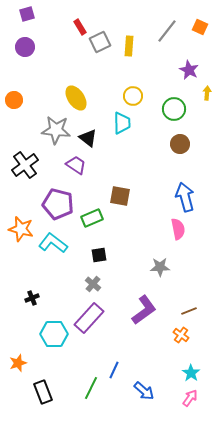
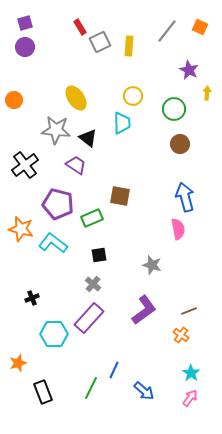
purple square at (27, 14): moved 2 px left, 9 px down
gray star at (160, 267): moved 8 px left, 2 px up; rotated 18 degrees clockwise
